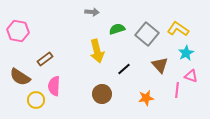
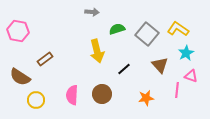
pink semicircle: moved 18 px right, 9 px down
